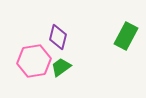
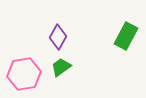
purple diamond: rotated 15 degrees clockwise
pink hexagon: moved 10 px left, 13 px down
